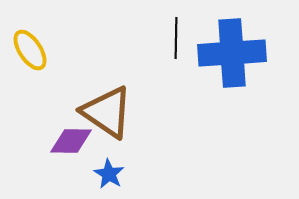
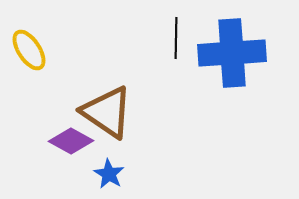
yellow ellipse: moved 1 px left
purple diamond: rotated 27 degrees clockwise
